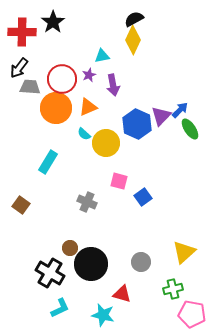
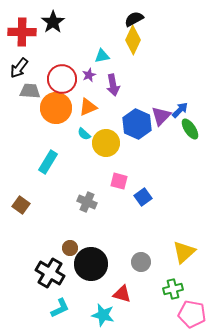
gray trapezoid: moved 4 px down
